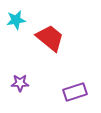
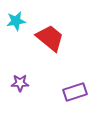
cyan star: moved 1 px down
